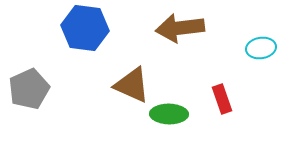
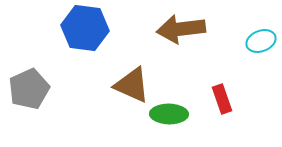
brown arrow: moved 1 px right, 1 px down
cyan ellipse: moved 7 px up; rotated 12 degrees counterclockwise
